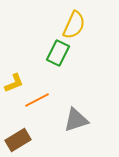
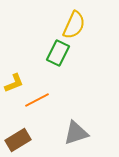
gray triangle: moved 13 px down
